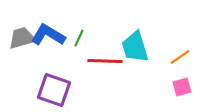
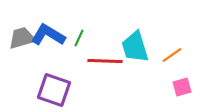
orange line: moved 8 px left, 2 px up
